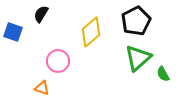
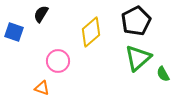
blue square: moved 1 px right
